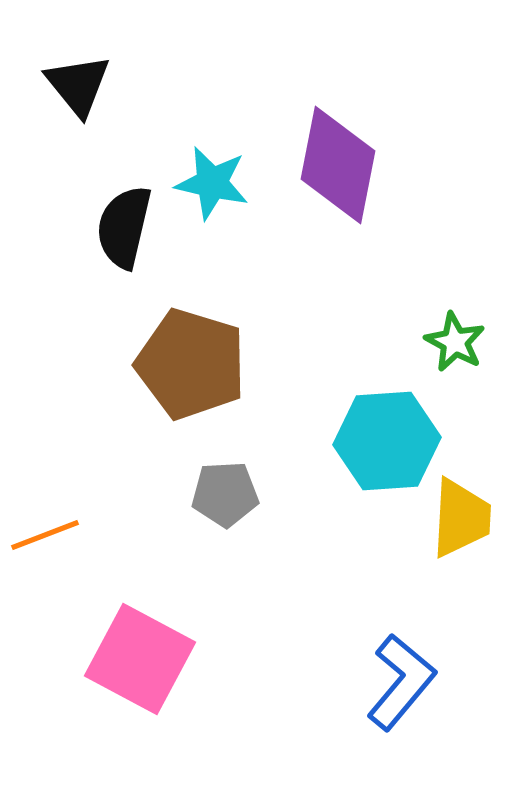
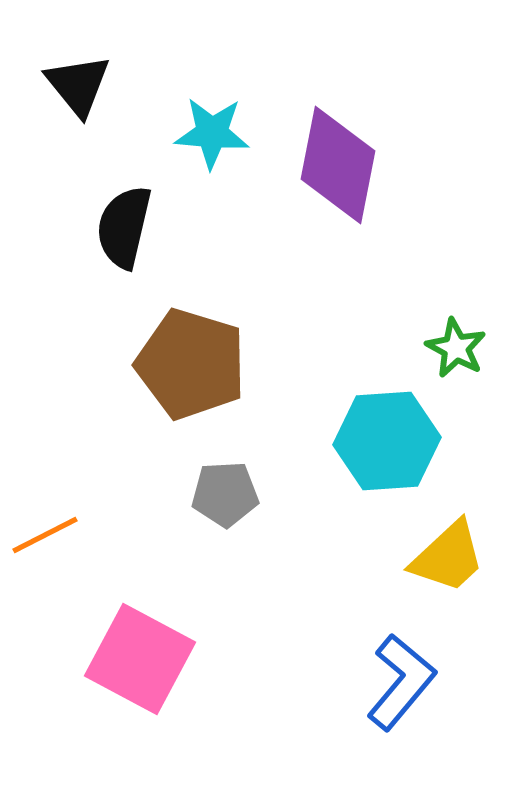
cyan star: moved 50 px up; rotated 8 degrees counterclockwise
green star: moved 1 px right, 6 px down
yellow trapezoid: moved 13 px left, 39 px down; rotated 44 degrees clockwise
orange line: rotated 6 degrees counterclockwise
